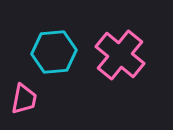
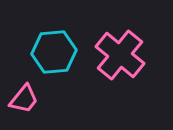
pink trapezoid: rotated 28 degrees clockwise
